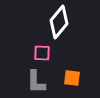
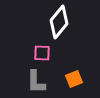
orange square: moved 2 px right, 1 px down; rotated 30 degrees counterclockwise
